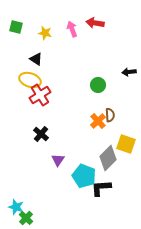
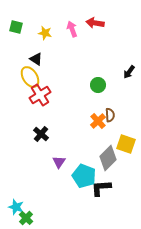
black arrow: rotated 48 degrees counterclockwise
yellow ellipse: moved 3 px up; rotated 40 degrees clockwise
purple triangle: moved 1 px right, 2 px down
